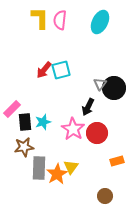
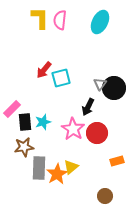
cyan square: moved 8 px down
yellow triangle: rotated 14 degrees clockwise
